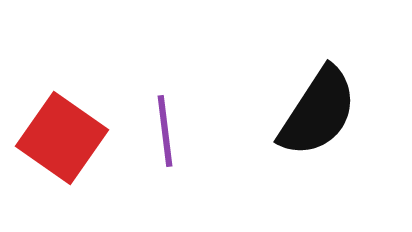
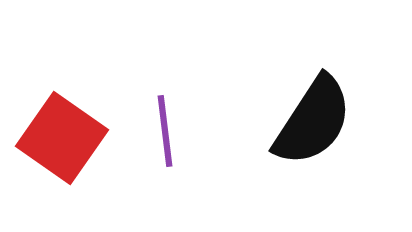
black semicircle: moved 5 px left, 9 px down
